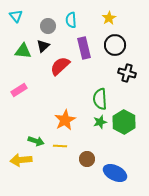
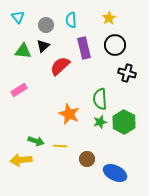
cyan triangle: moved 2 px right, 1 px down
gray circle: moved 2 px left, 1 px up
orange star: moved 4 px right, 6 px up; rotated 20 degrees counterclockwise
